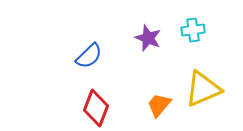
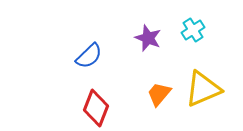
cyan cross: rotated 25 degrees counterclockwise
orange trapezoid: moved 11 px up
